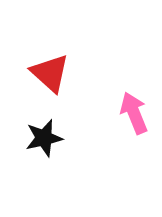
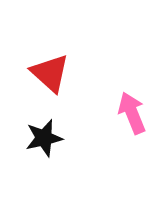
pink arrow: moved 2 px left
